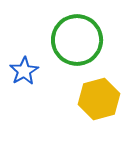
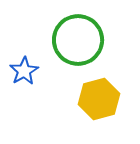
green circle: moved 1 px right
